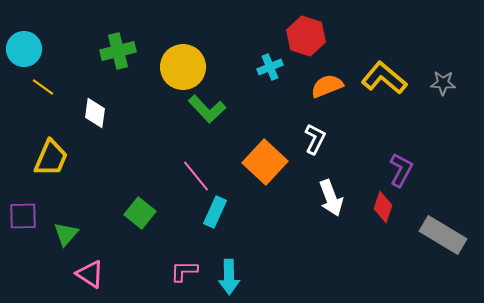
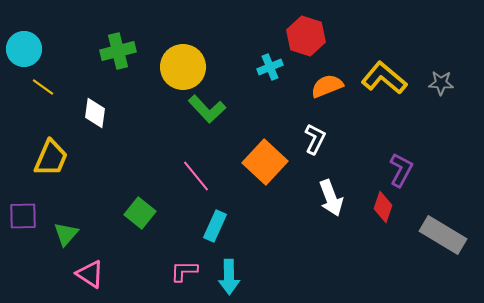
gray star: moved 2 px left
cyan rectangle: moved 14 px down
